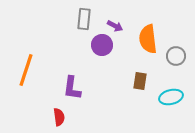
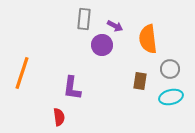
gray circle: moved 6 px left, 13 px down
orange line: moved 4 px left, 3 px down
